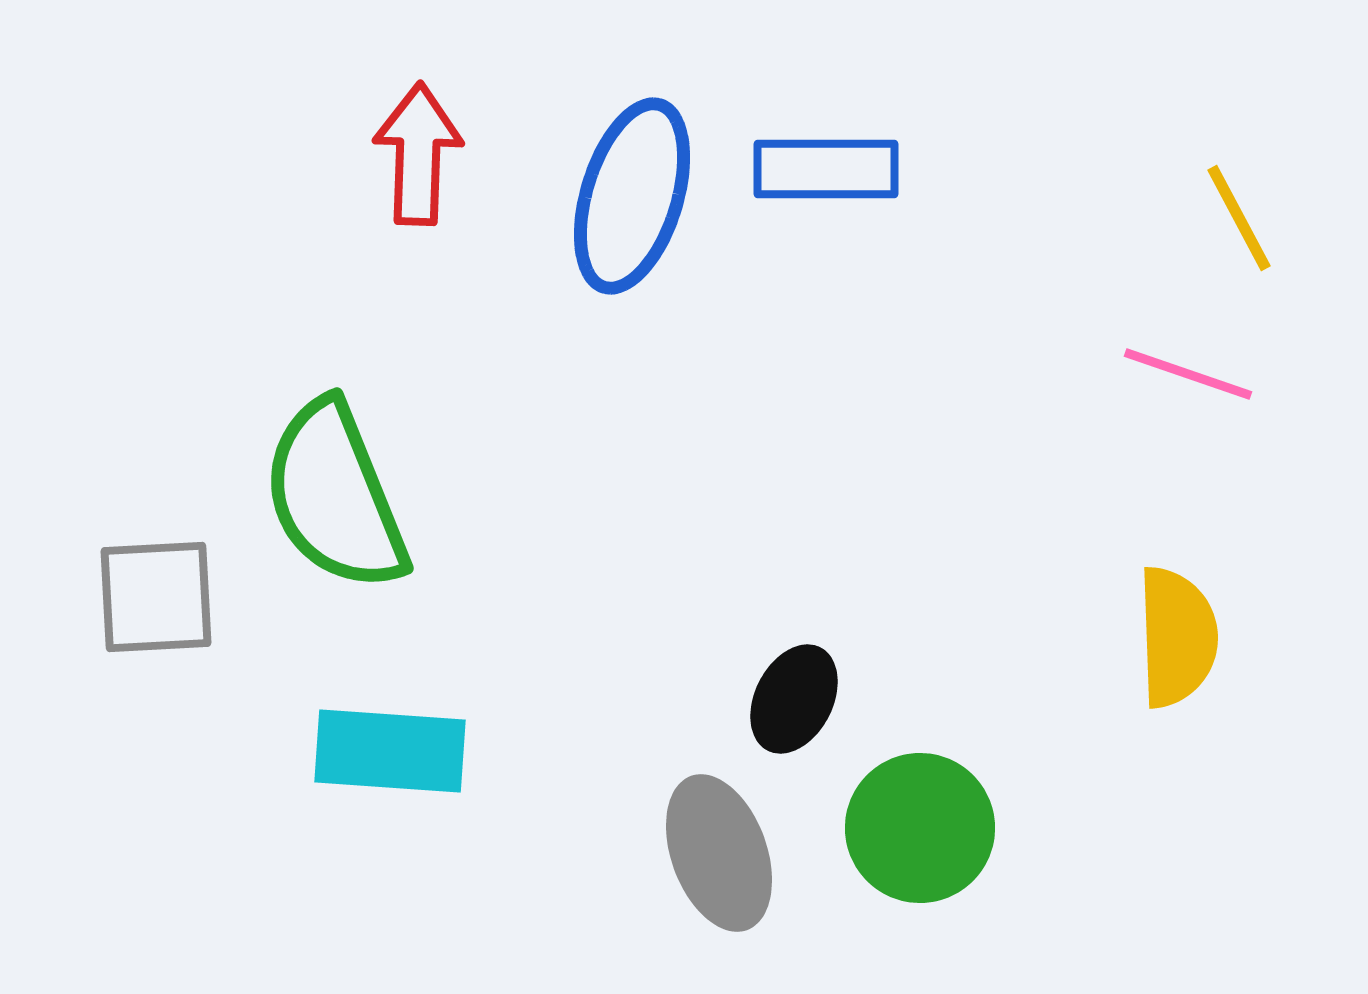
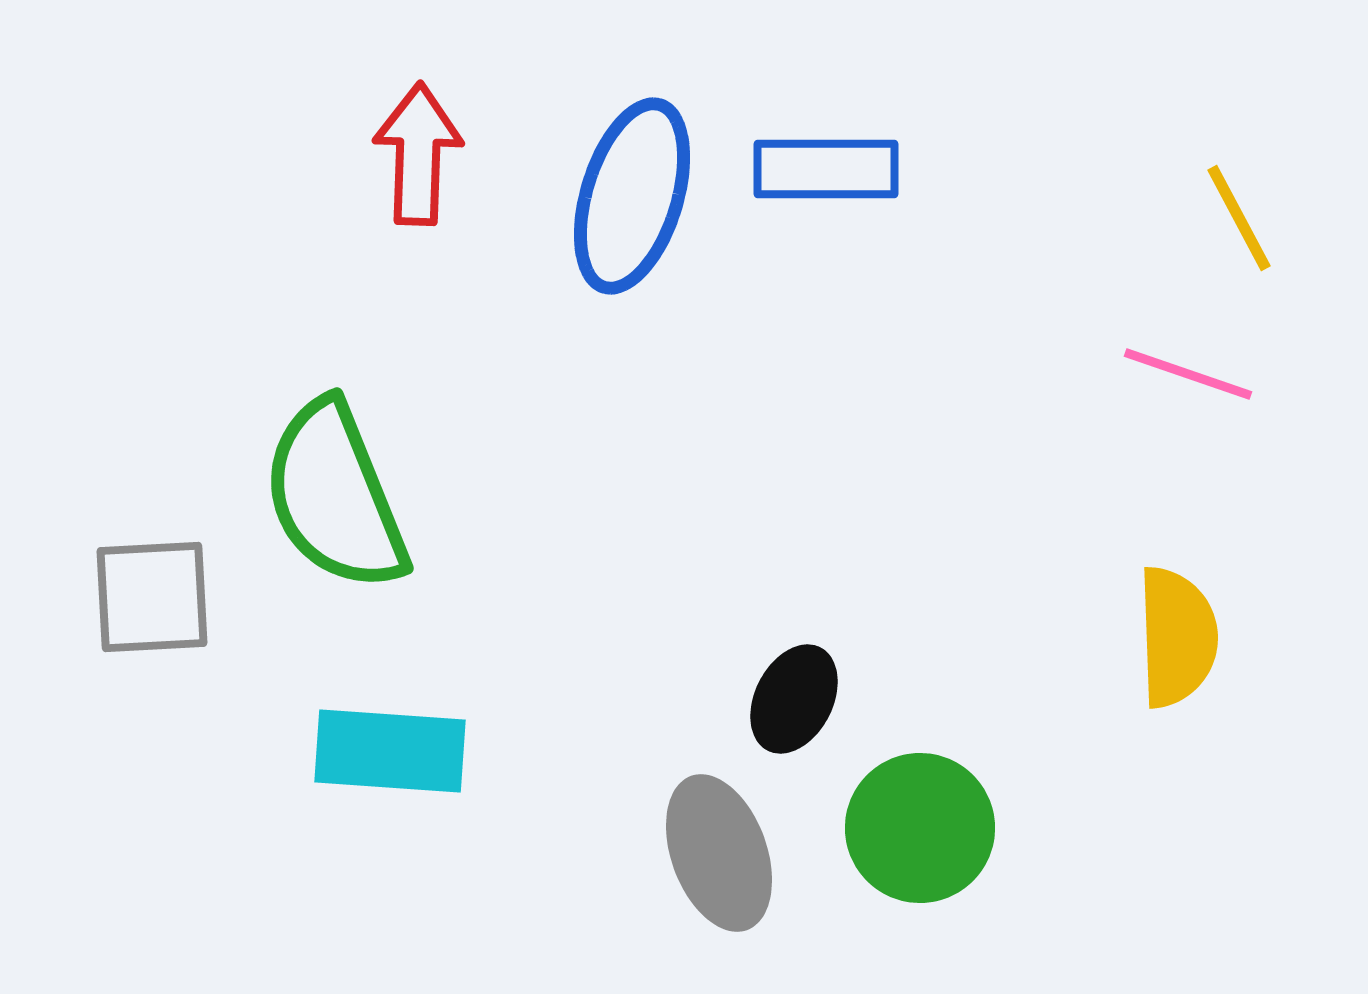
gray square: moved 4 px left
